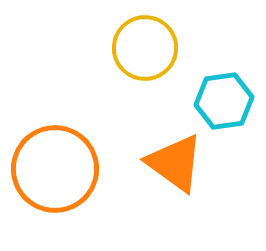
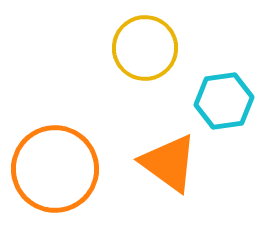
orange triangle: moved 6 px left
